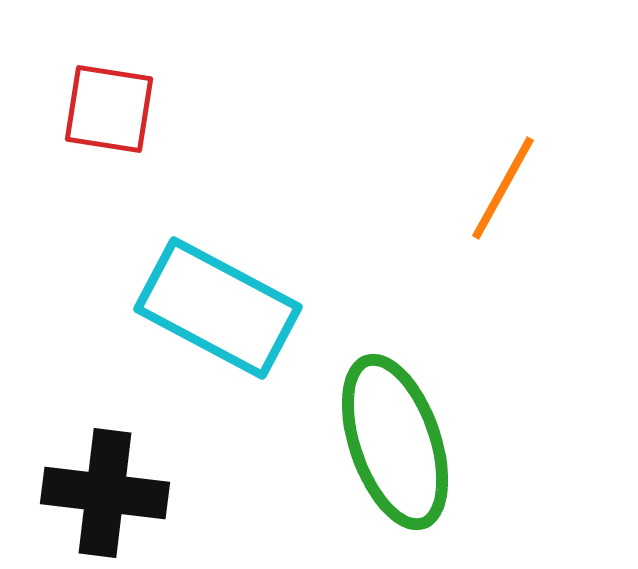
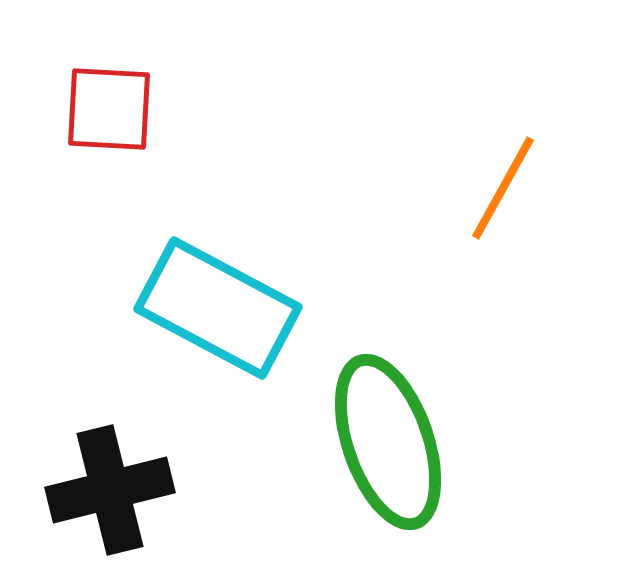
red square: rotated 6 degrees counterclockwise
green ellipse: moved 7 px left
black cross: moved 5 px right, 3 px up; rotated 21 degrees counterclockwise
